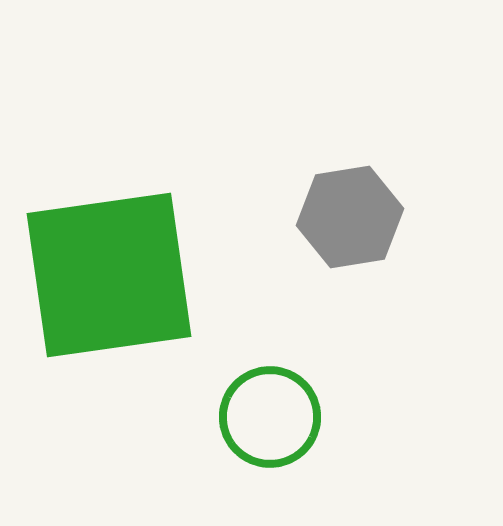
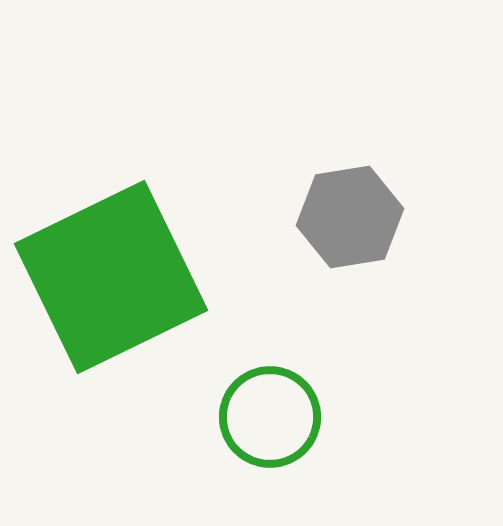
green square: moved 2 px right, 2 px down; rotated 18 degrees counterclockwise
